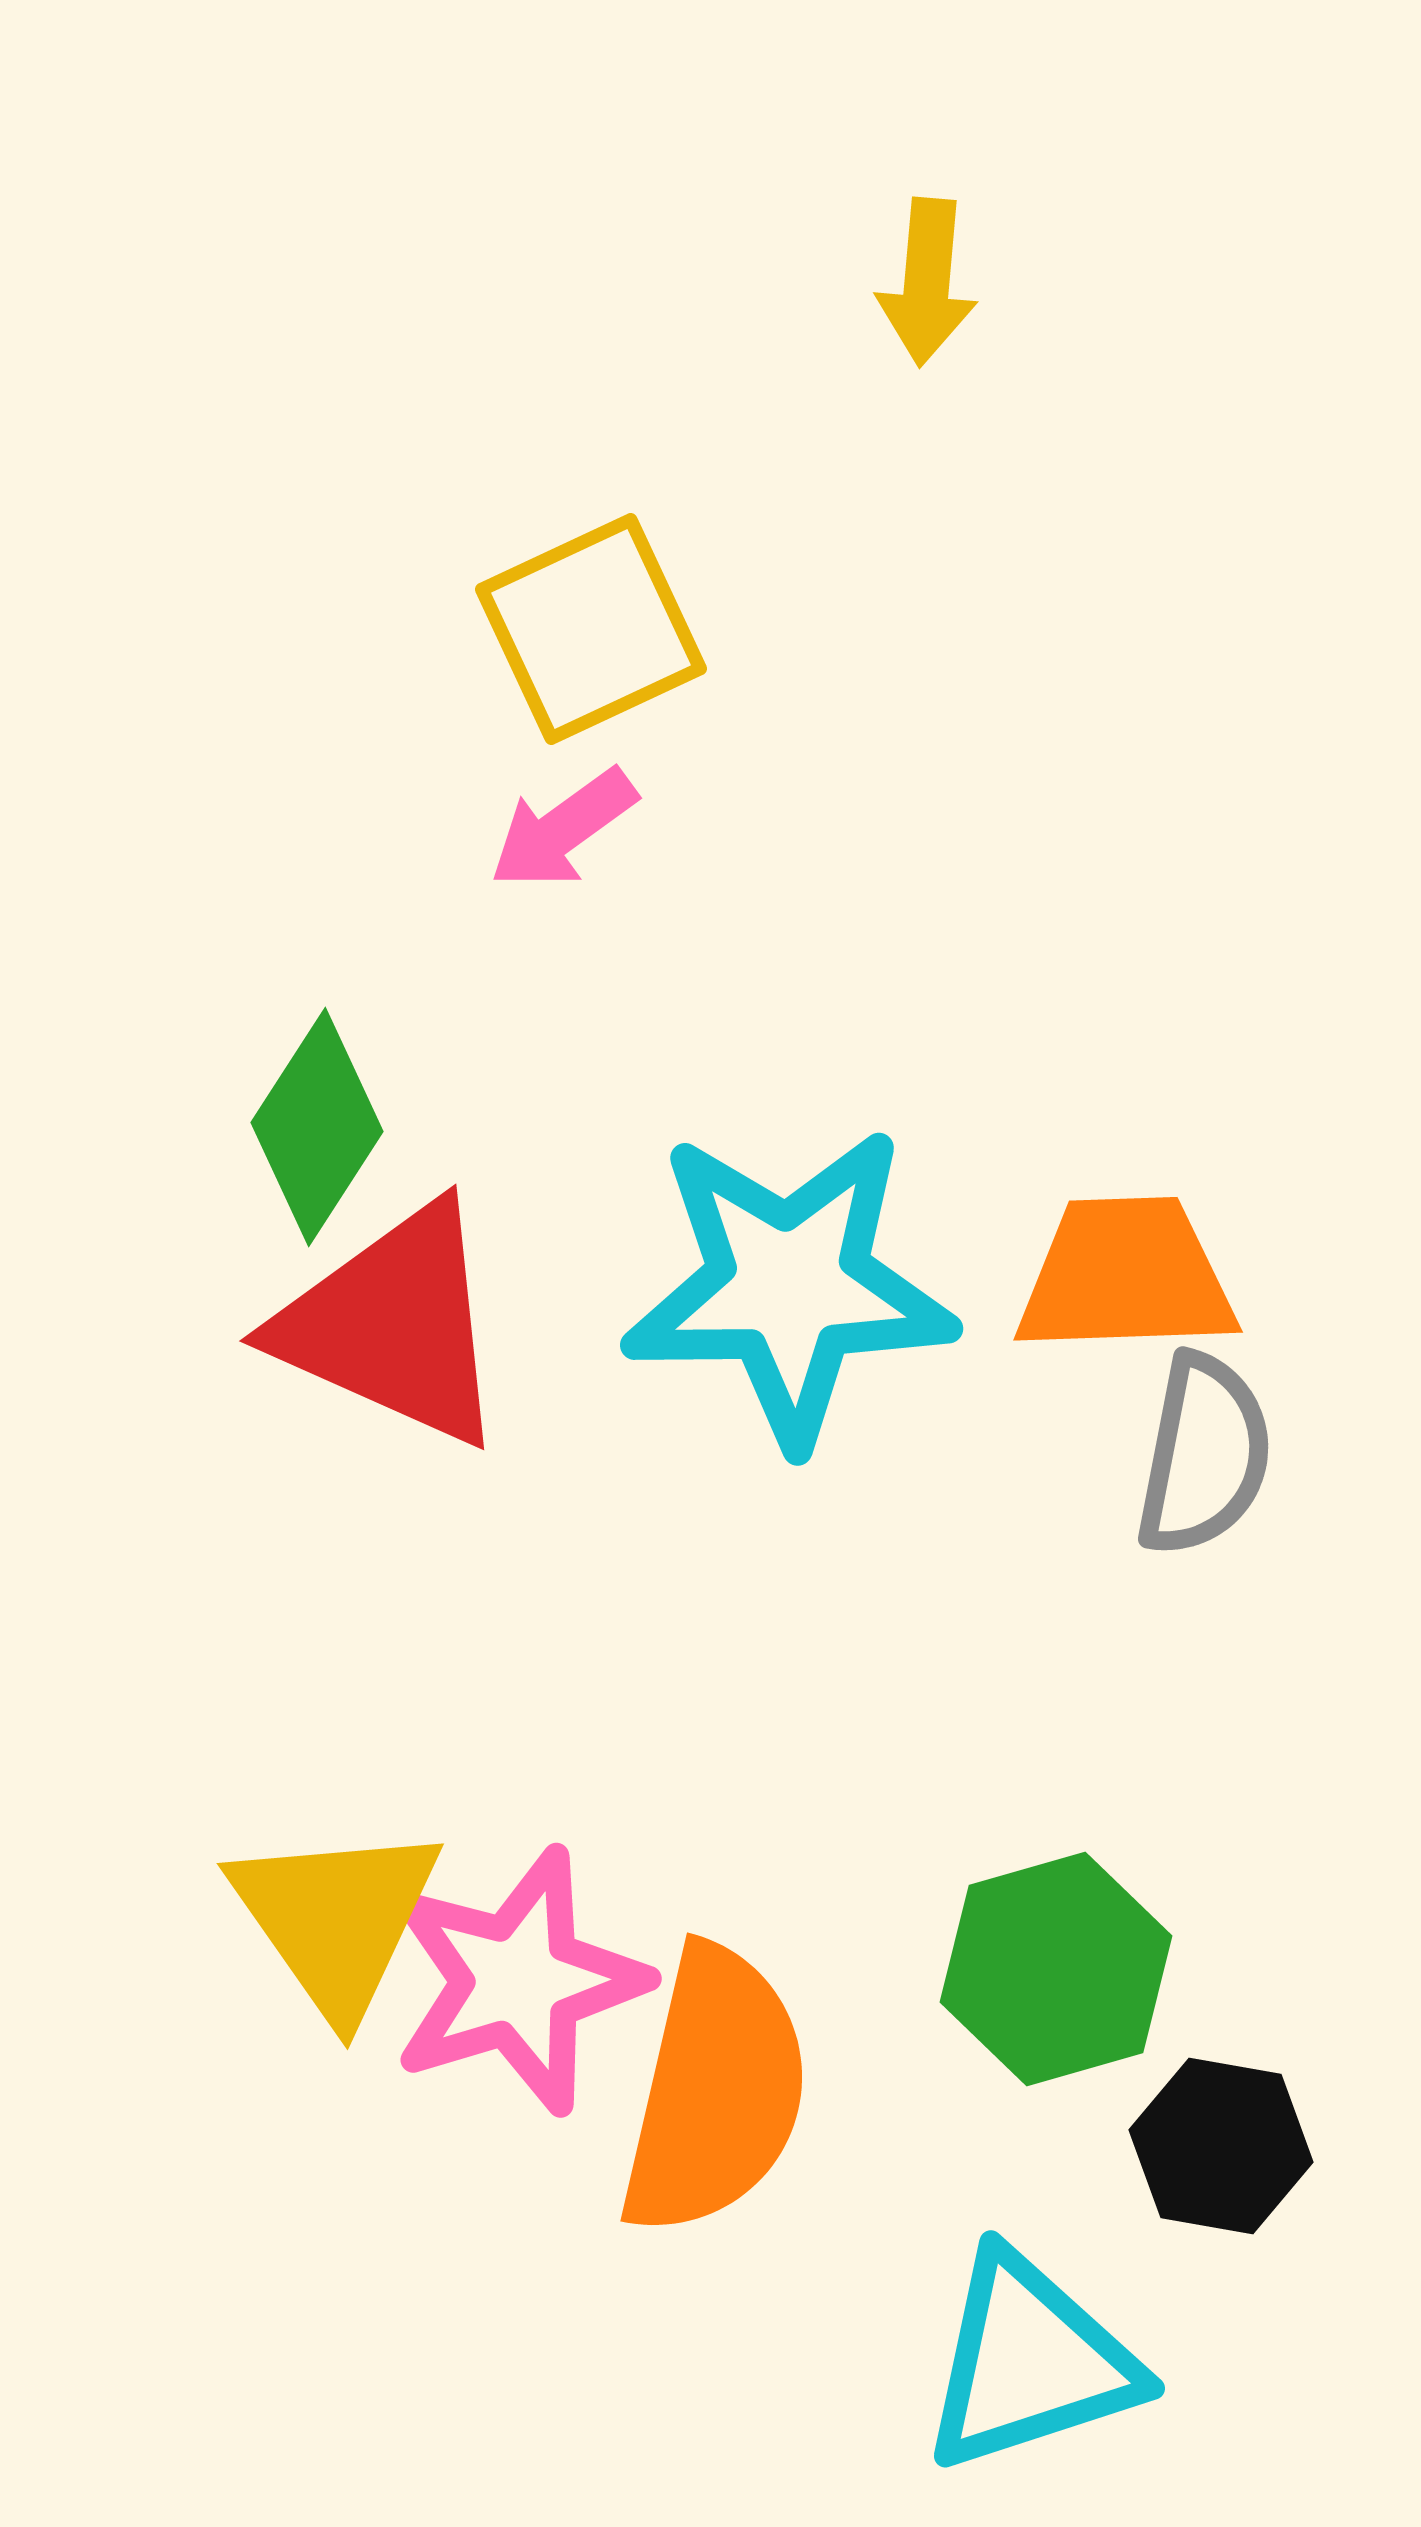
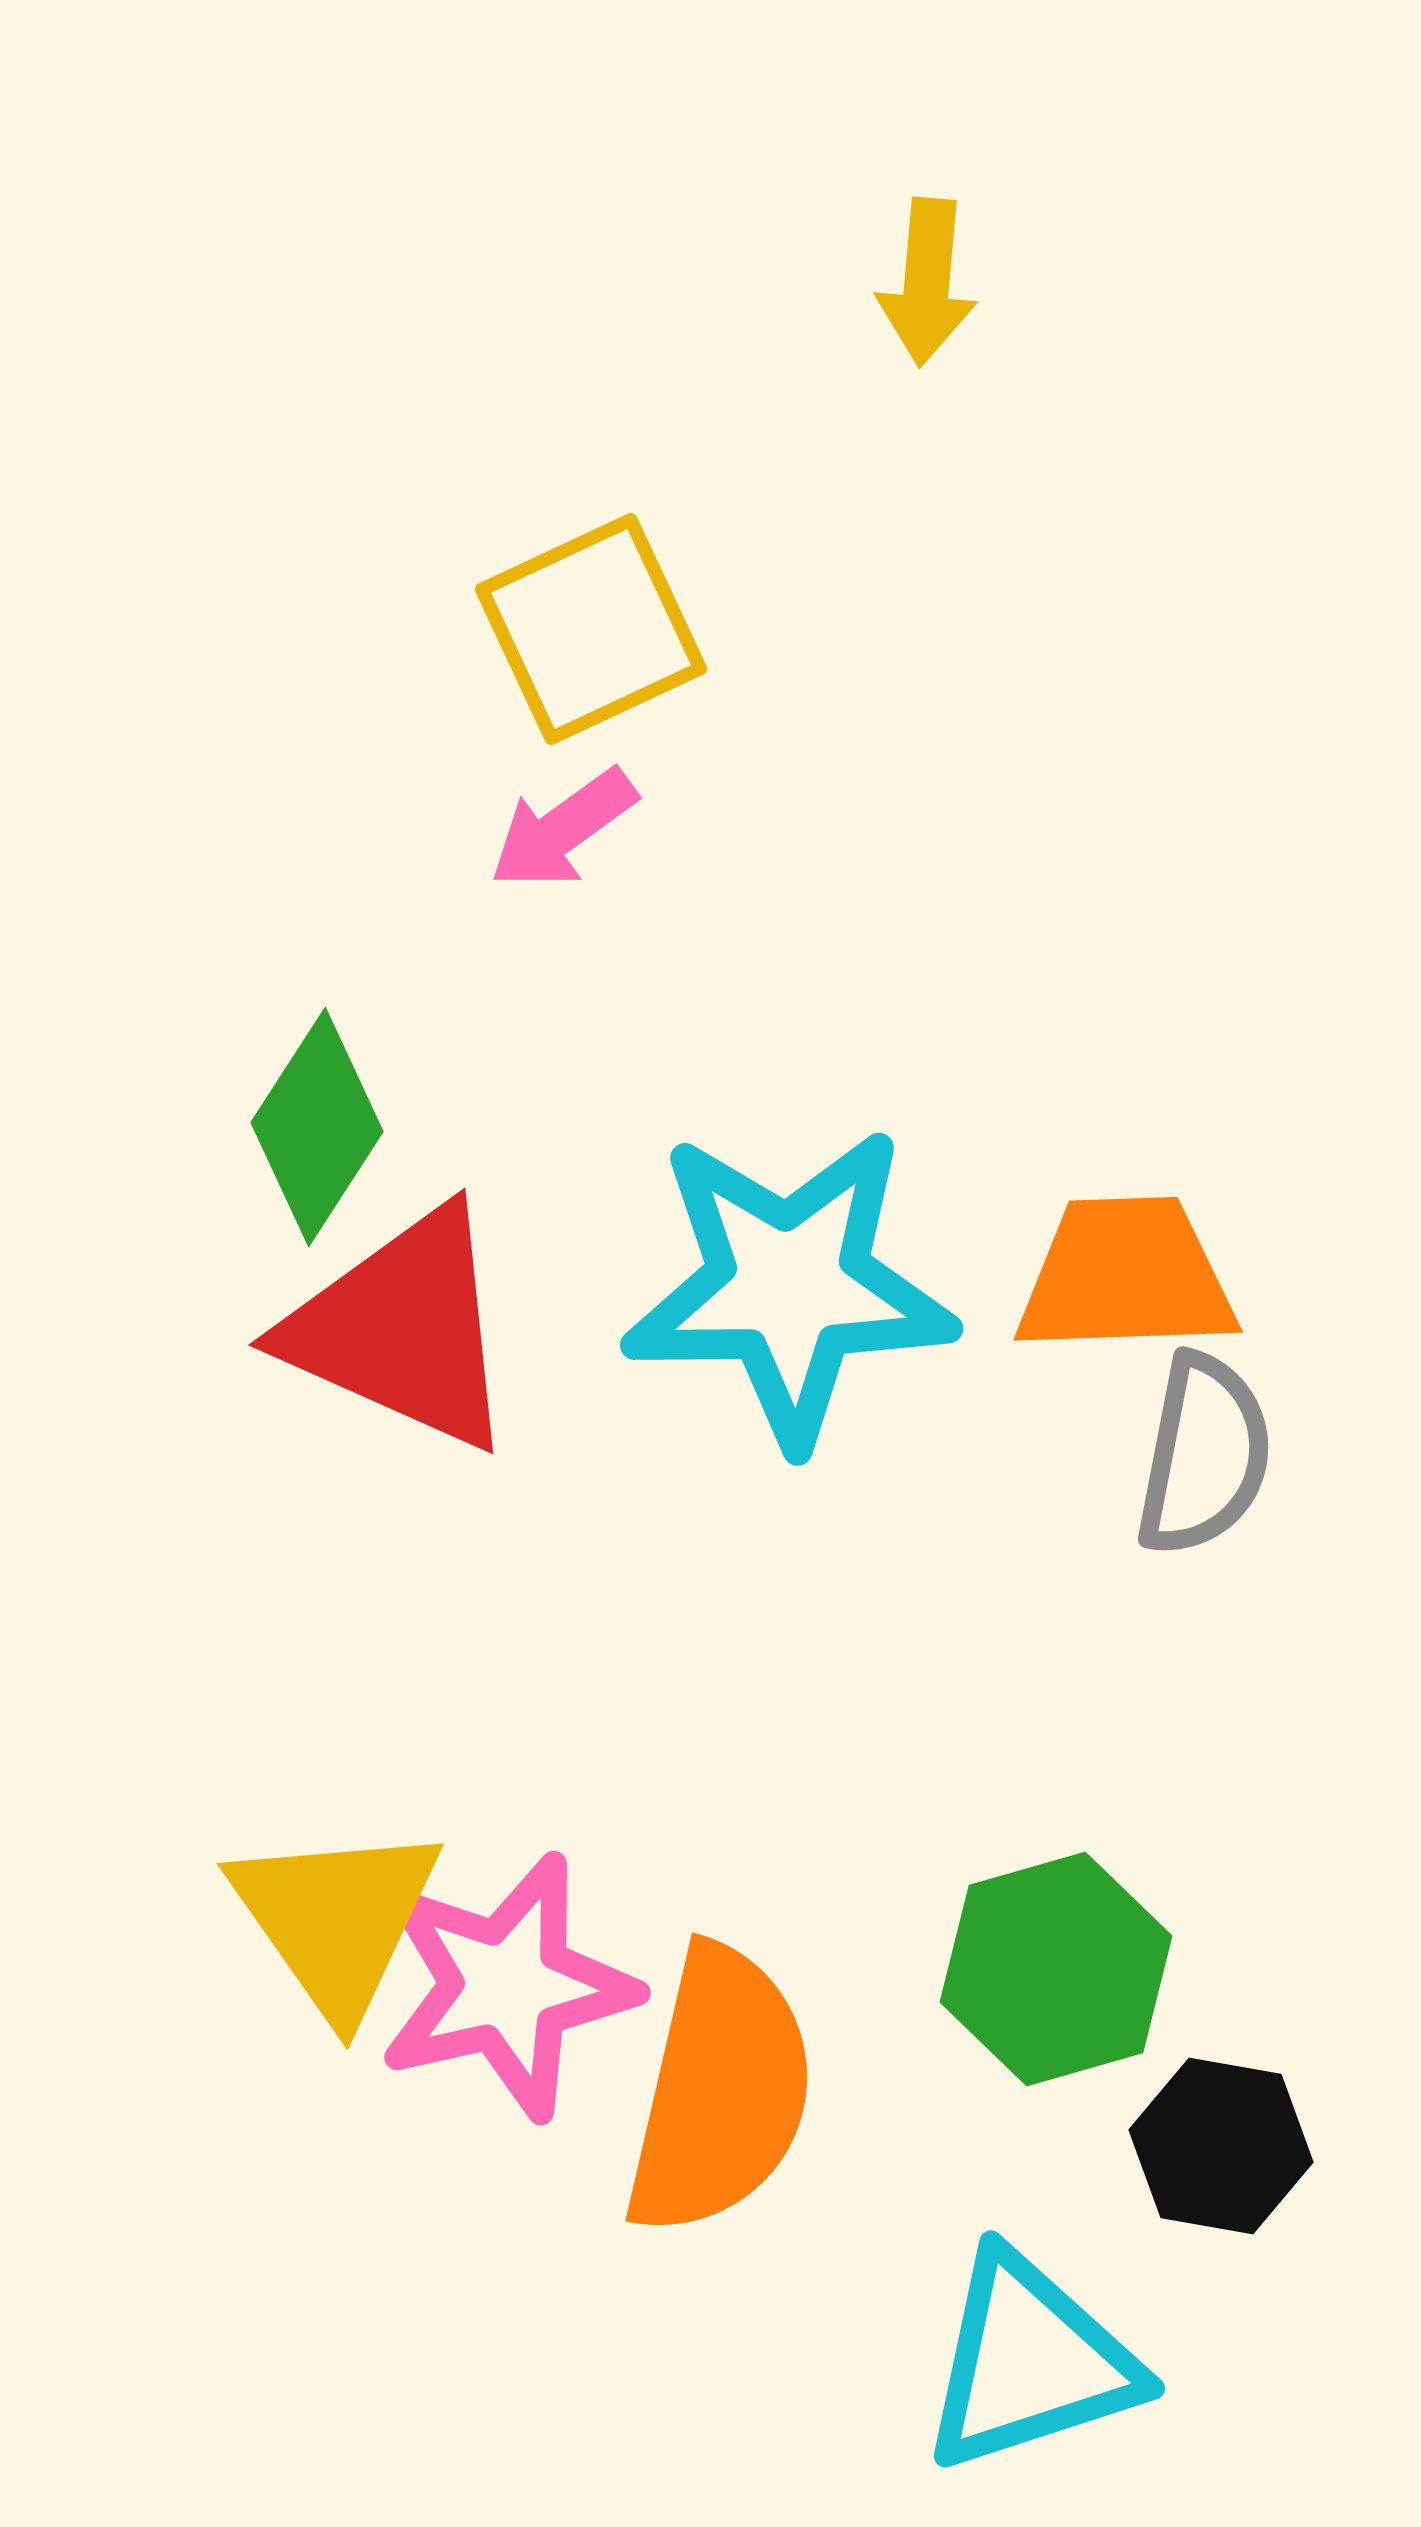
red triangle: moved 9 px right, 4 px down
pink star: moved 11 px left, 5 px down; rotated 4 degrees clockwise
orange semicircle: moved 5 px right
